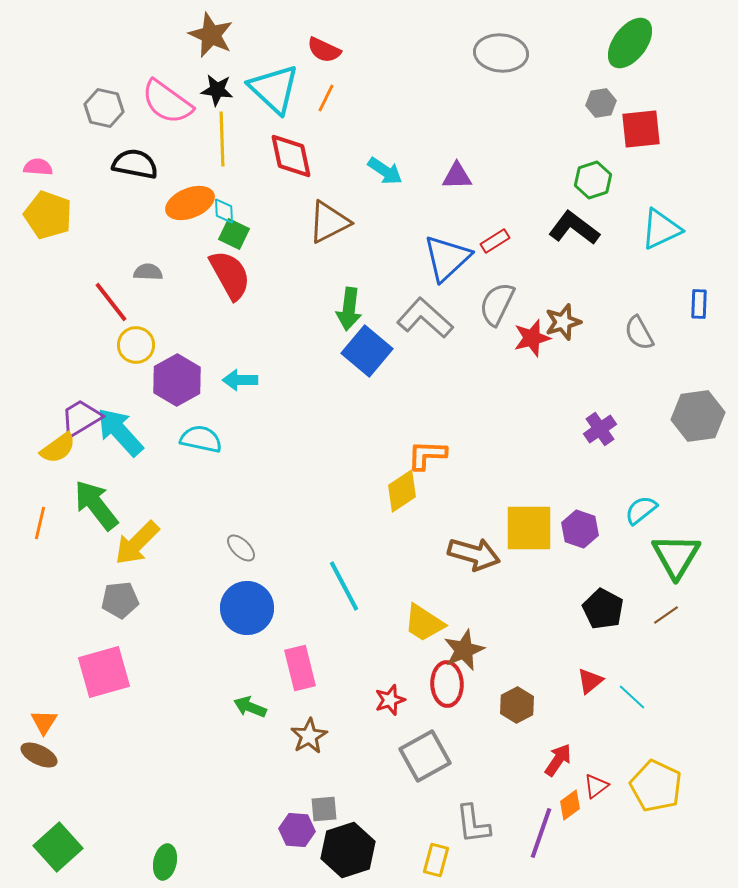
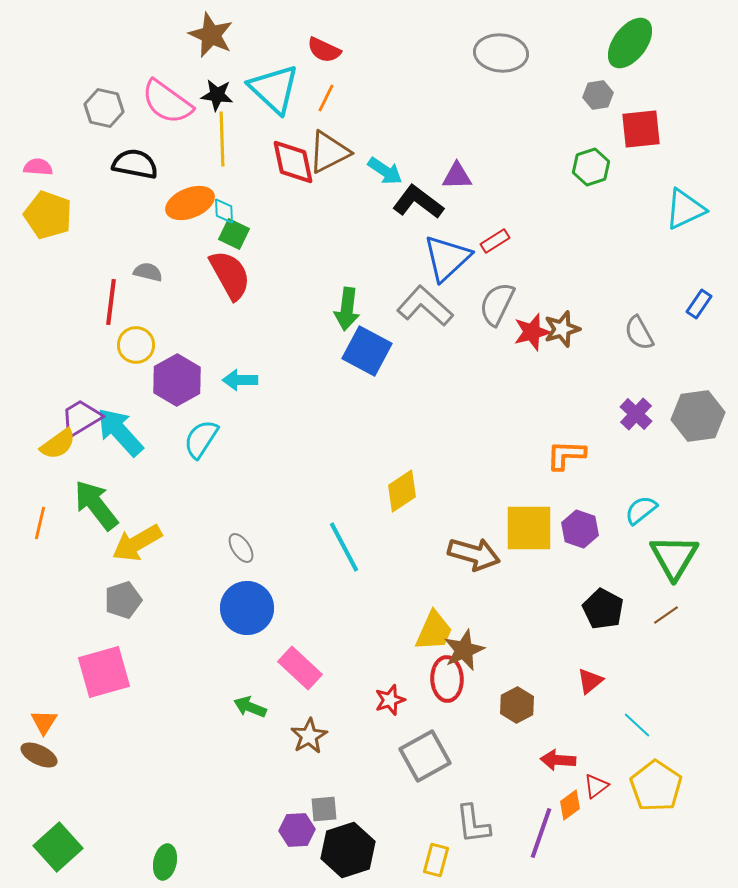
black star at (217, 90): moved 5 px down
gray hexagon at (601, 103): moved 3 px left, 8 px up
red diamond at (291, 156): moved 2 px right, 6 px down
green hexagon at (593, 180): moved 2 px left, 13 px up
brown triangle at (329, 222): moved 70 px up
black L-shape at (574, 228): moved 156 px left, 26 px up
cyan triangle at (661, 229): moved 24 px right, 20 px up
gray semicircle at (148, 272): rotated 12 degrees clockwise
red line at (111, 302): rotated 45 degrees clockwise
blue rectangle at (699, 304): rotated 32 degrees clockwise
green arrow at (349, 309): moved 2 px left
gray L-shape at (425, 318): moved 12 px up
brown star at (563, 322): moved 1 px left, 7 px down
red star at (532, 338): moved 6 px up
blue square at (367, 351): rotated 12 degrees counterclockwise
purple cross at (600, 429): moved 36 px right, 15 px up; rotated 12 degrees counterclockwise
cyan semicircle at (201, 439): rotated 69 degrees counterclockwise
yellow semicircle at (58, 448): moved 4 px up
orange L-shape at (427, 455): moved 139 px right
yellow arrow at (137, 543): rotated 15 degrees clockwise
gray ellipse at (241, 548): rotated 12 degrees clockwise
green triangle at (676, 556): moved 2 px left, 1 px down
cyan line at (344, 586): moved 39 px up
gray pentagon at (120, 600): moved 3 px right; rotated 12 degrees counterclockwise
yellow trapezoid at (424, 623): moved 10 px right, 8 px down; rotated 99 degrees counterclockwise
pink rectangle at (300, 668): rotated 33 degrees counterclockwise
red ellipse at (447, 684): moved 5 px up
cyan line at (632, 697): moved 5 px right, 28 px down
red arrow at (558, 760): rotated 120 degrees counterclockwise
yellow pentagon at (656, 786): rotated 9 degrees clockwise
purple hexagon at (297, 830): rotated 8 degrees counterclockwise
